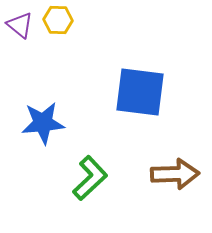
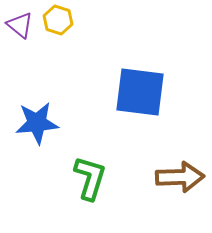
yellow hexagon: rotated 16 degrees clockwise
blue star: moved 6 px left
brown arrow: moved 5 px right, 3 px down
green L-shape: rotated 30 degrees counterclockwise
